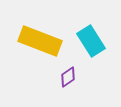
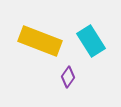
purple diamond: rotated 20 degrees counterclockwise
